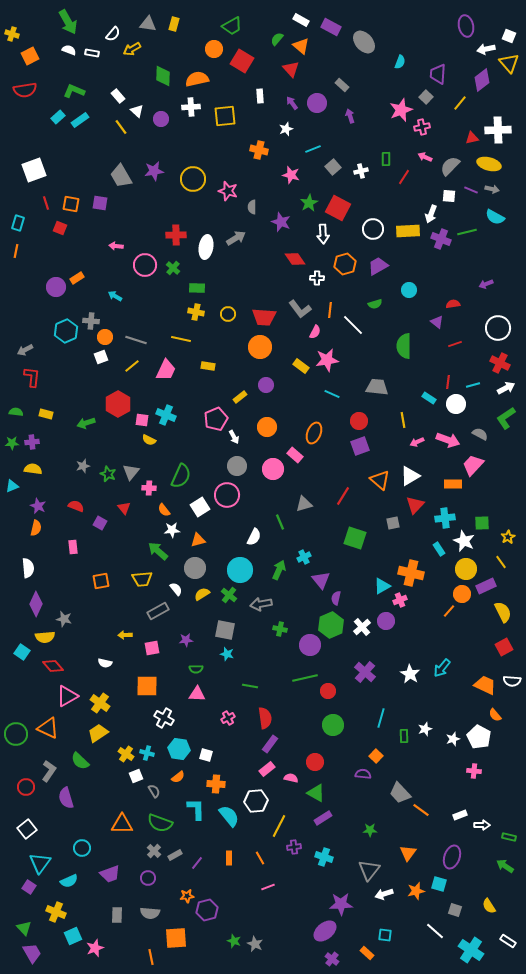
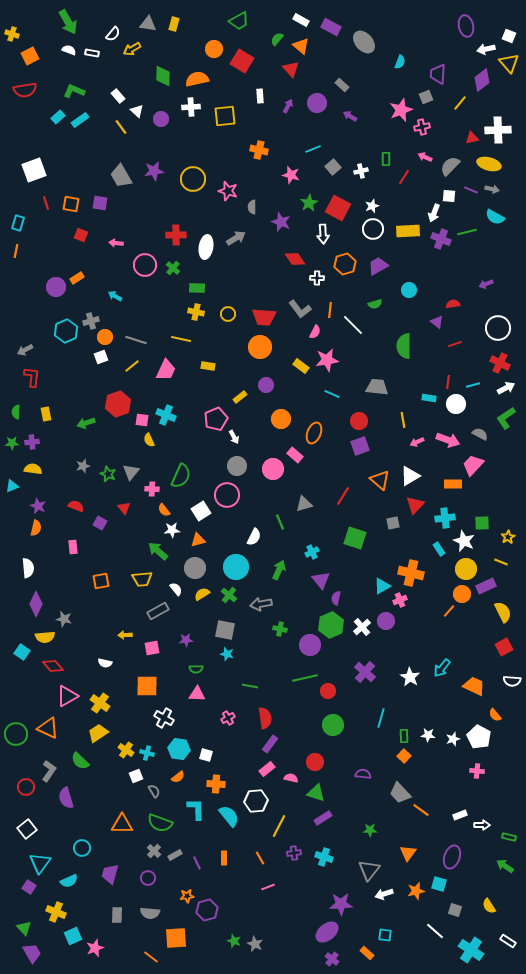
green trapezoid at (232, 26): moved 7 px right, 5 px up
gray square at (426, 97): rotated 24 degrees clockwise
purple arrow at (292, 103): moved 4 px left, 3 px down; rotated 64 degrees clockwise
purple arrow at (350, 116): rotated 40 degrees counterclockwise
white star at (286, 129): moved 86 px right, 77 px down
white arrow at (431, 214): moved 3 px right, 1 px up
red square at (60, 228): moved 21 px right, 7 px down
pink arrow at (116, 246): moved 3 px up
gray cross at (91, 321): rotated 21 degrees counterclockwise
cyan rectangle at (429, 398): rotated 24 degrees counterclockwise
red hexagon at (118, 404): rotated 10 degrees clockwise
green semicircle at (16, 412): rotated 96 degrees counterclockwise
yellow rectangle at (46, 414): rotated 64 degrees clockwise
orange circle at (267, 427): moved 14 px right, 8 px up
yellow semicircle at (149, 440): rotated 40 degrees clockwise
pink cross at (149, 488): moved 3 px right, 1 px down
white square at (200, 507): moved 1 px right, 4 px down
cyan cross at (304, 557): moved 8 px right, 5 px up
yellow line at (501, 562): rotated 32 degrees counterclockwise
cyan circle at (240, 570): moved 4 px left, 3 px up
white star at (410, 674): moved 3 px down
orange trapezoid at (485, 685): moved 11 px left, 1 px down
white star at (425, 729): moved 3 px right, 6 px down; rotated 24 degrees clockwise
yellow cross at (126, 754): moved 4 px up
orange square at (376, 756): moved 28 px right
pink cross at (474, 771): moved 3 px right
green triangle at (316, 793): rotated 12 degrees counterclockwise
purple cross at (294, 847): moved 6 px down
orange rectangle at (229, 858): moved 5 px left
purple line at (197, 863): rotated 64 degrees counterclockwise
purple trapezoid at (110, 874): rotated 125 degrees clockwise
purple ellipse at (325, 931): moved 2 px right, 1 px down
orange line at (151, 957): rotated 42 degrees counterclockwise
